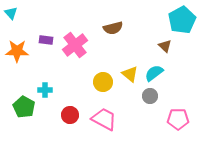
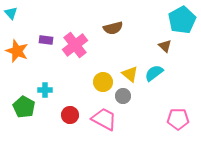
orange star: rotated 20 degrees clockwise
gray circle: moved 27 px left
